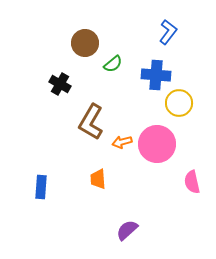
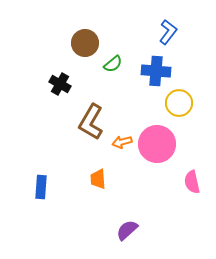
blue cross: moved 4 px up
